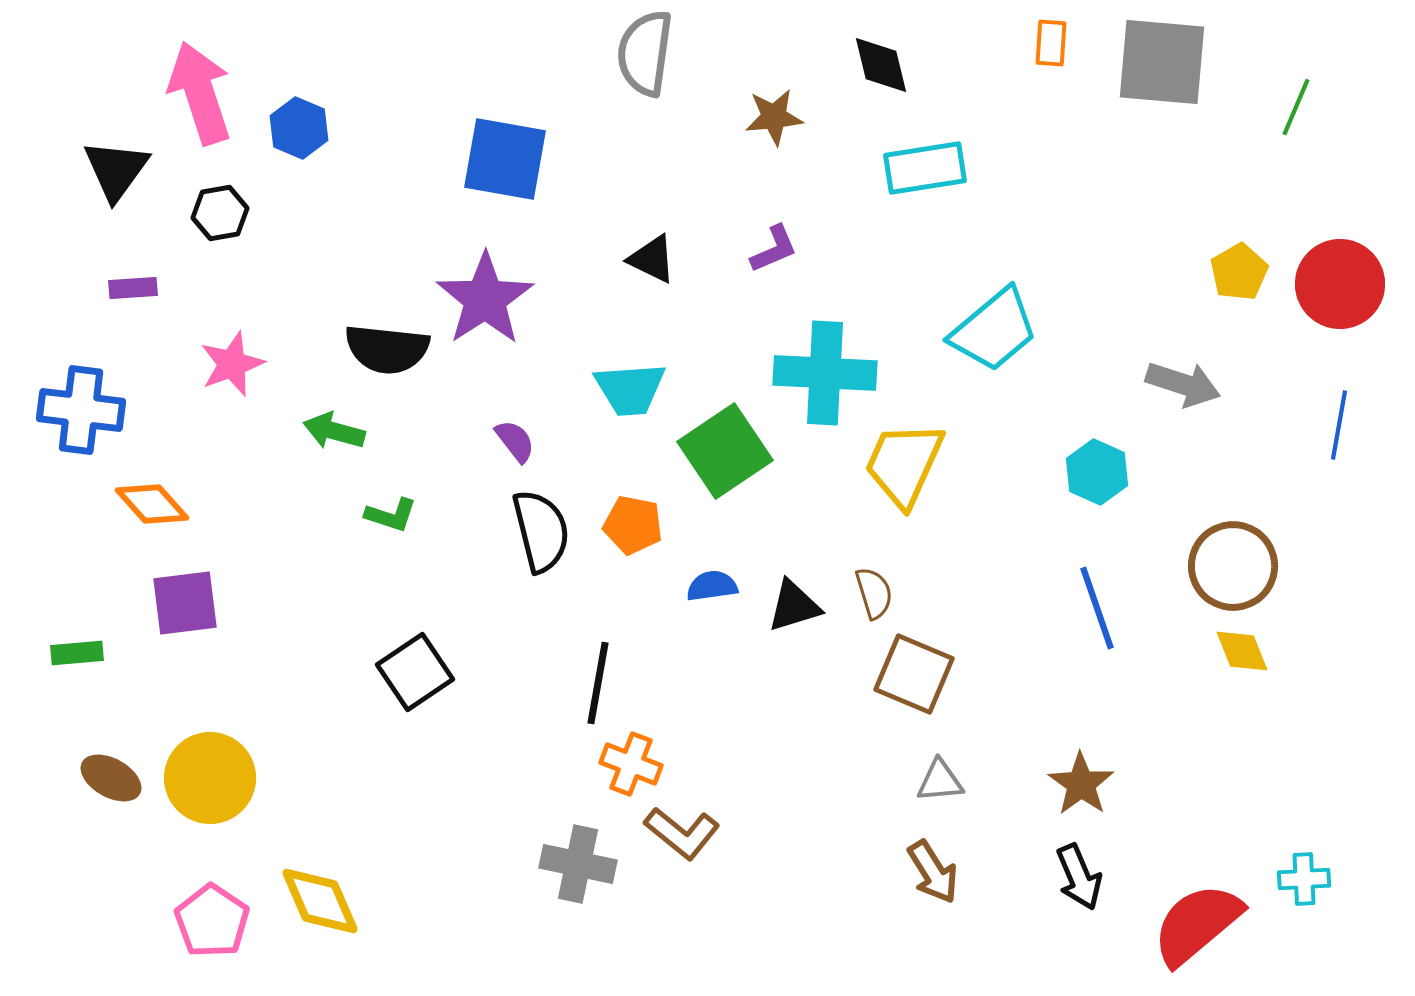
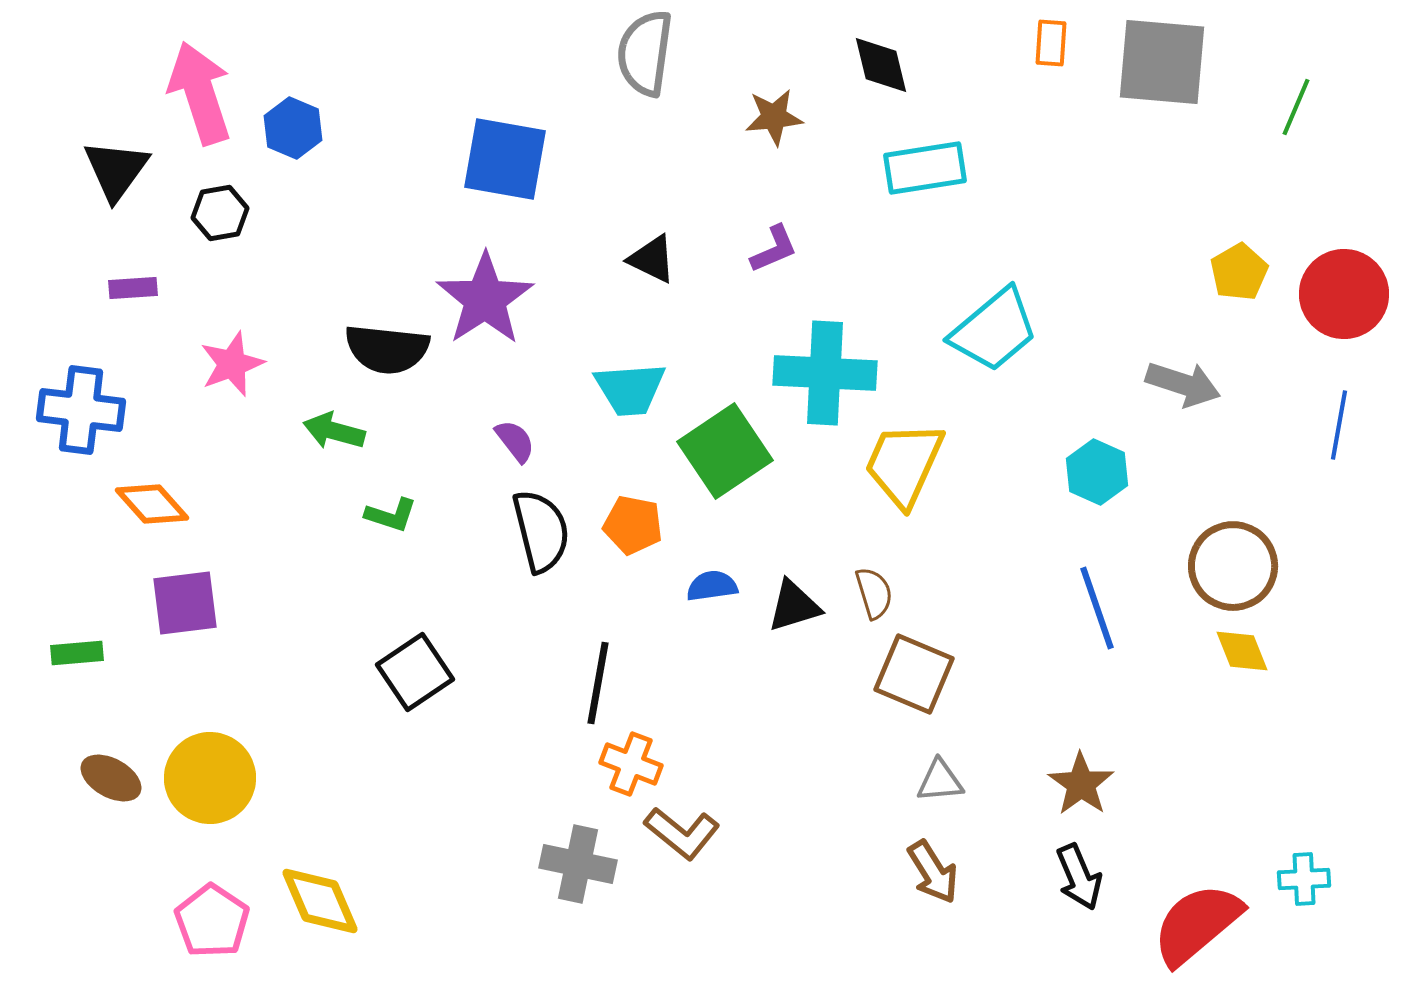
blue hexagon at (299, 128): moved 6 px left
red circle at (1340, 284): moved 4 px right, 10 px down
